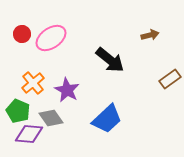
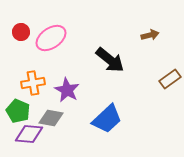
red circle: moved 1 px left, 2 px up
orange cross: rotated 30 degrees clockwise
gray diamond: rotated 45 degrees counterclockwise
